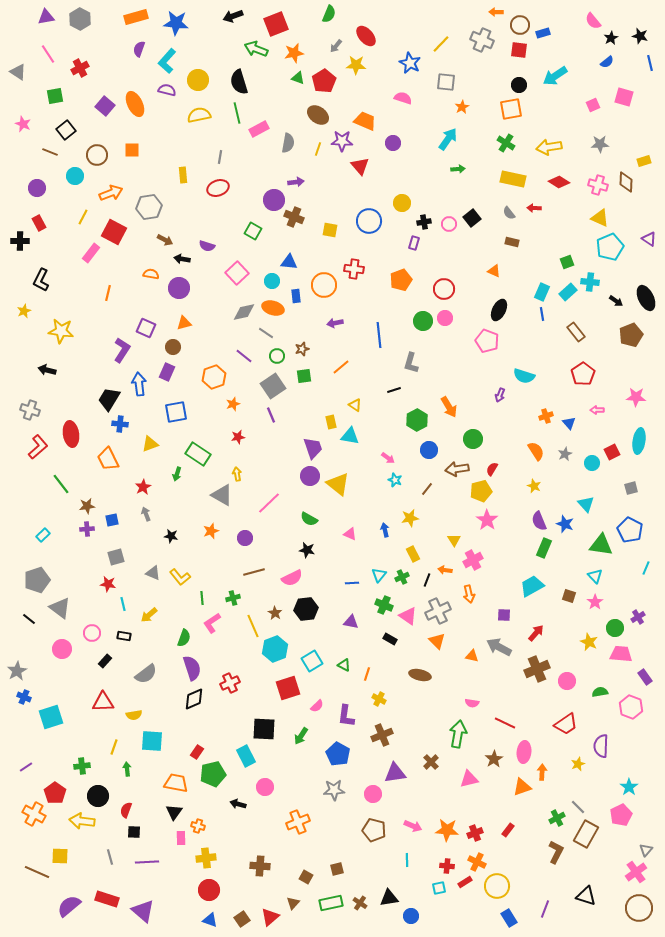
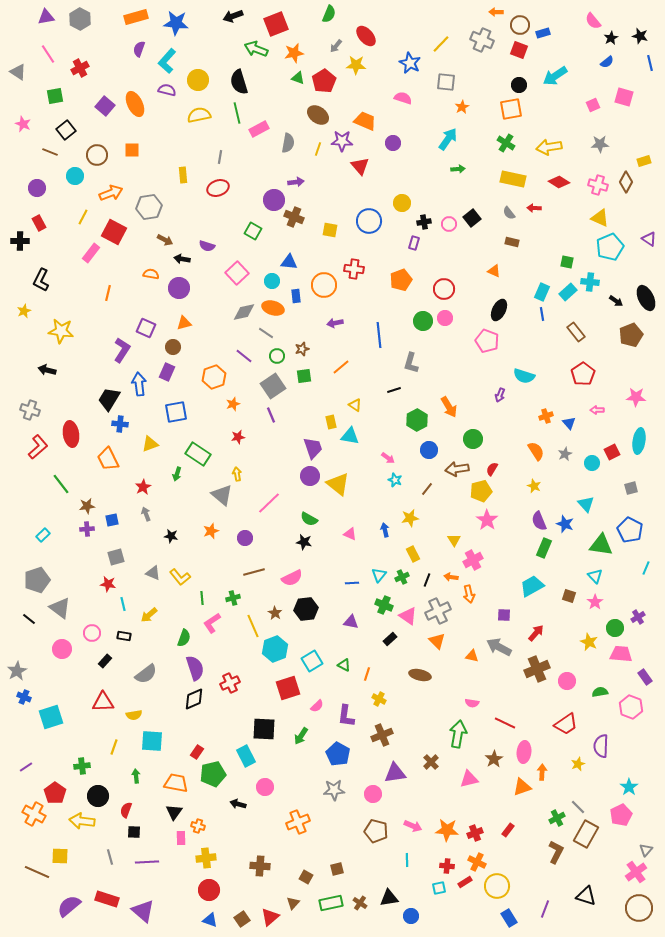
red square at (519, 50): rotated 12 degrees clockwise
brown diamond at (626, 182): rotated 25 degrees clockwise
green square at (567, 262): rotated 32 degrees clockwise
gray triangle at (222, 495): rotated 10 degrees clockwise
black star at (307, 550): moved 3 px left, 8 px up
orange arrow at (445, 570): moved 6 px right, 7 px down
black rectangle at (390, 639): rotated 72 degrees counterclockwise
purple semicircle at (192, 668): moved 3 px right
green arrow at (127, 769): moved 9 px right, 7 px down
brown pentagon at (374, 830): moved 2 px right, 1 px down
